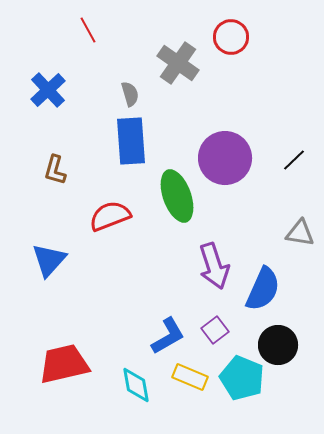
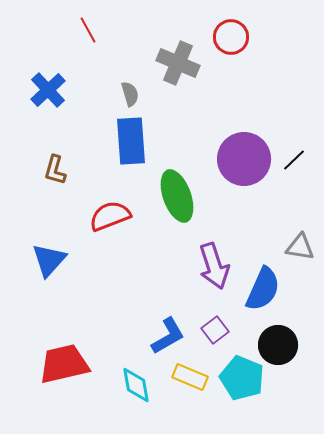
gray cross: rotated 12 degrees counterclockwise
purple circle: moved 19 px right, 1 px down
gray triangle: moved 14 px down
